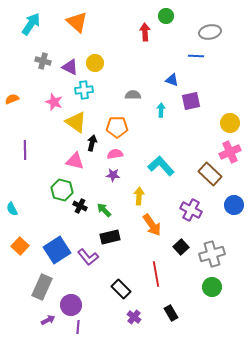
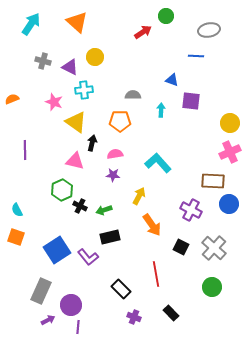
red arrow at (145, 32): moved 2 px left; rotated 60 degrees clockwise
gray ellipse at (210, 32): moved 1 px left, 2 px up
yellow circle at (95, 63): moved 6 px up
purple square at (191, 101): rotated 18 degrees clockwise
orange pentagon at (117, 127): moved 3 px right, 6 px up
cyan L-shape at (161, 166): moved 3 px left, 3 px up
brown rectangle at (210, 174): moved 3 px right, 7 px down; rotated 40 degrees counterclockwise
green hexagon at (62, 190): rotated 20 degrees clockwise
yellow arrow at (139, 196): rotated 24 degrees clockwise
blue circle at (234, 205): moved 5 px left, 1 px up
cyan semicircle at (12, 209): moved 5 px right, 1 px down
green arrow at (104, 210): rotated 63 degrees counterclockwise
orange square at (20, 246): moved 4 px left, 9 px up; rotated 24 degrees counterclockwise
black square at (181, 247): rotated 21 degrees counterclockwise
gray cross at (212, 254): moved 2 px right, 6 px up; rotated 30 degrees counterclockwise
gray rectangle at (42, 287): moved 1 px left, 4 px down
black rectangle at (171, 313): rotated 14 degrees counterclockwise
purple cross at (134, 317): rotated 16 degrees counterclockwise
